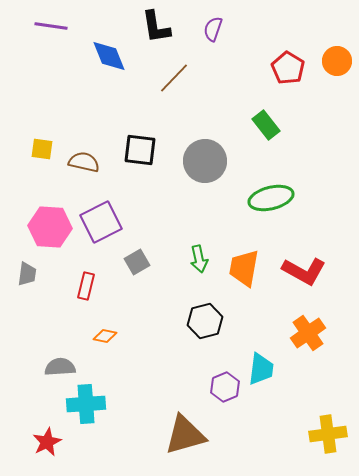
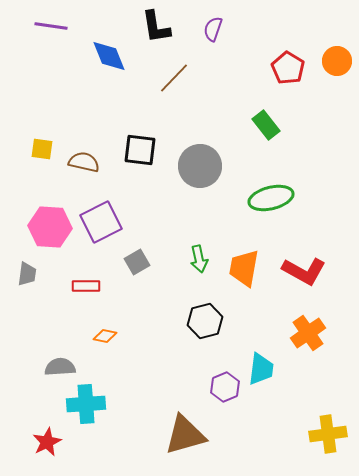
gray circle: moved 5 px left, 5 px down
red rectangle: rotated 76 degrees clockwise
